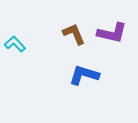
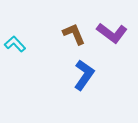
purple L-shape: rotated 24 degrees clockwise
blue L-shape: rotated 108 degrees clockwise
